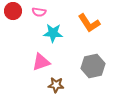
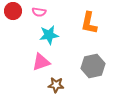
orange L-shape: rotated 45 degrees clockwise
cyan star: moved 4 px left, 2 px down; rotated 12 degrees counterclockwise
